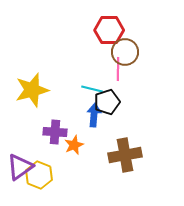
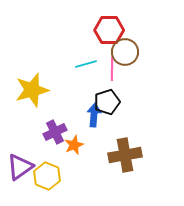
pink line: moved 6 px left
cyan line: moved 6 px left, 25 px up; rotated 30 degrees counterclockwise
purple cross: rotated 30 degrees counterclockwise
yellow hexagon: moved 8 px right, 1 px down
